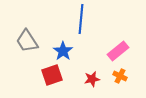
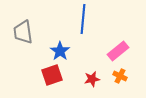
blue line: moved 2 px right
gray trapezoid: moved 4 px left, 9 px up; rotated 25 degrees clockwise
blue star: moved 3 px left
